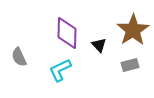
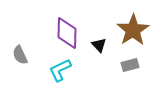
gray semicircle: moved 1 px right, 2 px up
